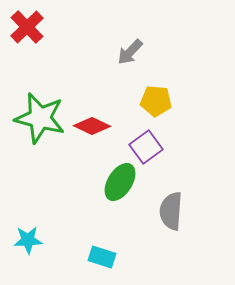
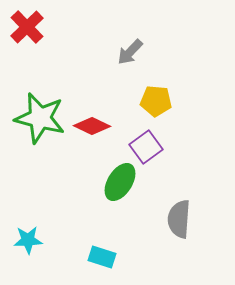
gray semicircle: moved 8 px right, 8 px down
